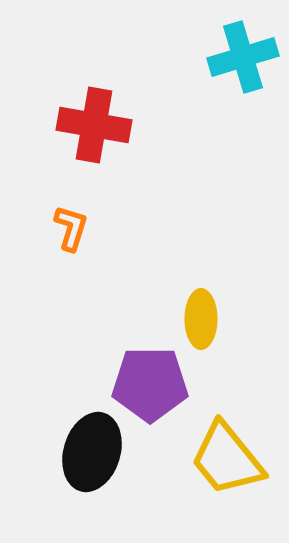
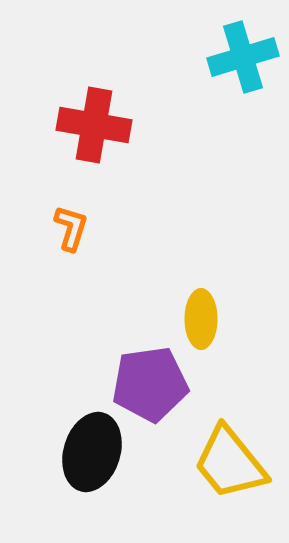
purple pentagon: rotated 8 degrees counterclockwise
yellow trapezoid: moved 3 px right, 4 px down
